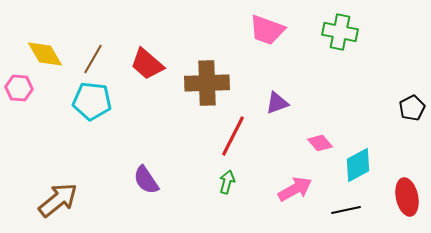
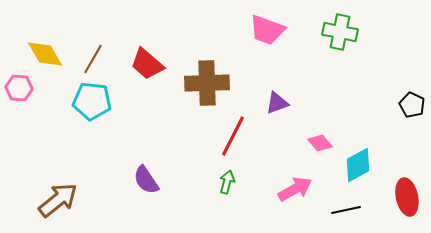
black pentagon: moved 3 px up; rotated 20 degrees counterclockwise
